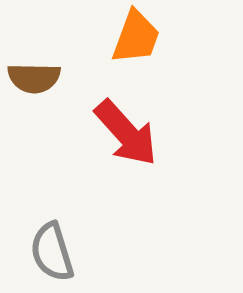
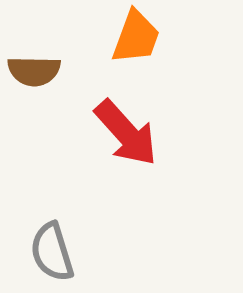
brown semicircle: moved 7 px up
